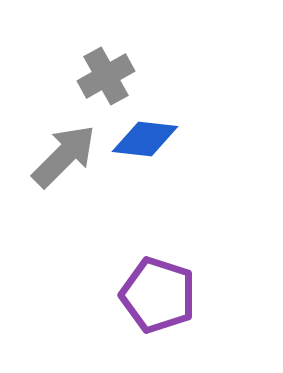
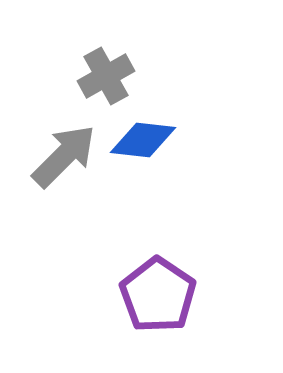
blue diamond: moved 2 px left, 1 px down
purple pentagon: rotated 16 degrees clockwise
